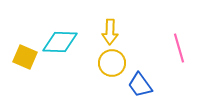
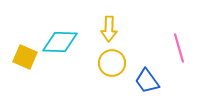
yellow arrow: moved 1 px left, 3 px up
blue trapezoid: moved 7 px right, 4 px up
